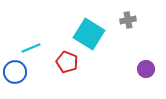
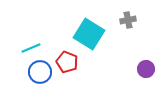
blue circle: moved 25 px right
